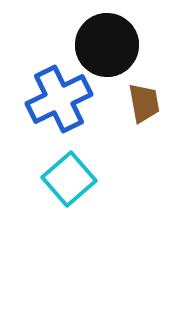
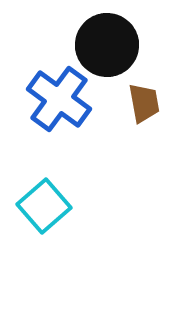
blue cross: rotated 28 degrees counterclockwise
cyan square: moved 25 px left, 27 px down
